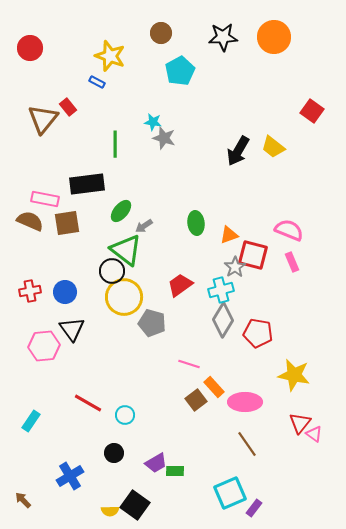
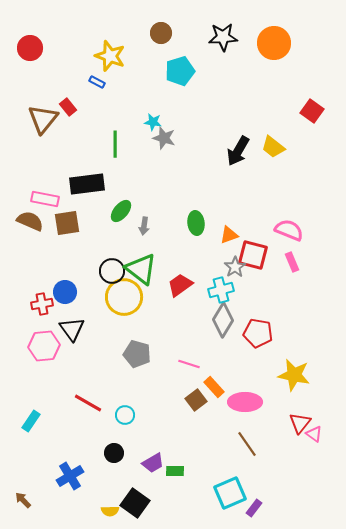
orange circle at (274, 37): moved 6 px down
cyan pentagon at (180, 71): rotated 12 degrees clockwise
gray arrow at (144, 226): rotated 48 degrees counterclockwise
green triangle at (126, 250): moved 15 px right, 19 px down
red cross at (30, 291): moved 12 px right, 13 px down
gray pentagon at (152, 323): moved 15 px left, 31 px down
purple trapezoid at (156, 463): moved 3 px left
black square at (135, 505): moved 2 px up
